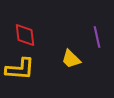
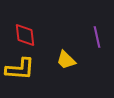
yellow trapezoid: moved 5 px left, 1 px down
